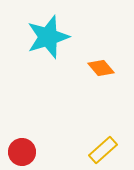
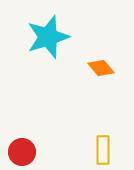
yellow rectangle: rotated 48 degrees counterclockwise
